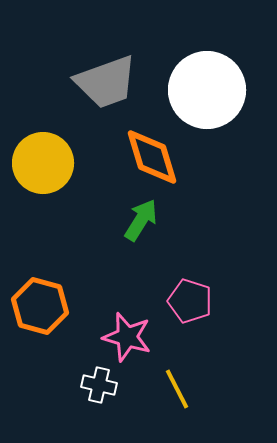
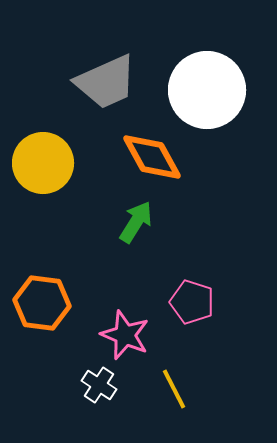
gray trapezoid: rotated 4 degrees counterclockwise
orange diamond: rotated 12 degrees counterclockwise
green arrow: moved 5 px left, 2 px down
pink pentagon: moved 2 px right, 1 px down
orange hexagon: moved 2 px right, 3 px up; rotated 8 degrees counterclockwise
pink star: moved 2 px left, 2 px up; rotated 6 degrees clockwise
white cross: rotated 20 degrees clockwise
yellow line: moved 3 px left
